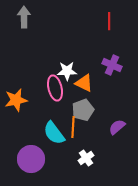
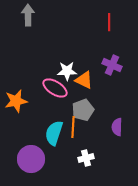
gray arrow: moved 4 px right, 2 px up
red line: moved 1 px down
orange triangle: moved 3 px up
pink ellipse: rotated 45 degrees counterclockwise
orange star: moved 1 px down
purple semicircle: rotated 48 degrees counterclockwise
cyan semicircle: rotated 55 degrees clockwise
white cross: rotated 21 degrees clockwise
